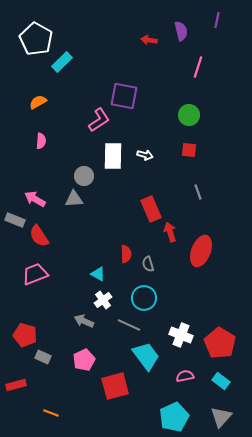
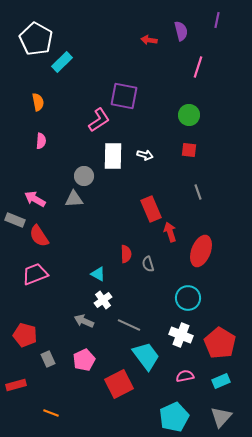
orange semicircle at (38, 102): rotated 108 degrees clockwise
cyan circle at (144, 298): moved 44 px right
gray rectangle at (43, 357): moved 5 px right, 2 px down; rotated 42 degrees clockwise
cyan rectangle at (221, 381): rotated 60 degrees counterclockwise
red square at (115, 386): moved 4 px right, 2 px up; rotated 12 degrees counterclockwise
